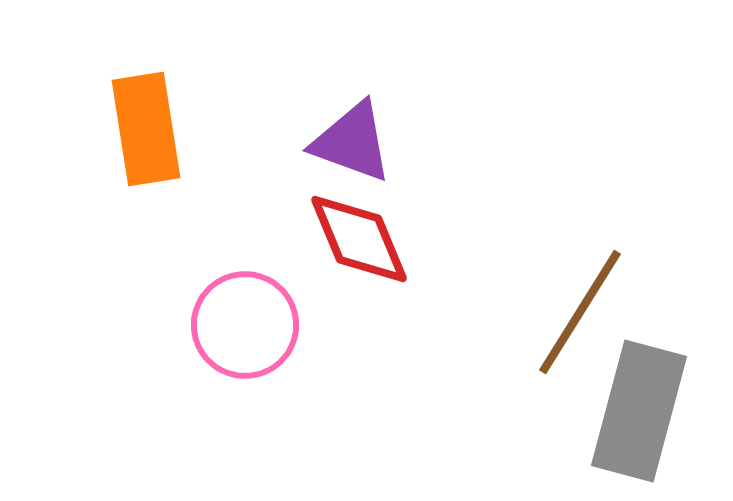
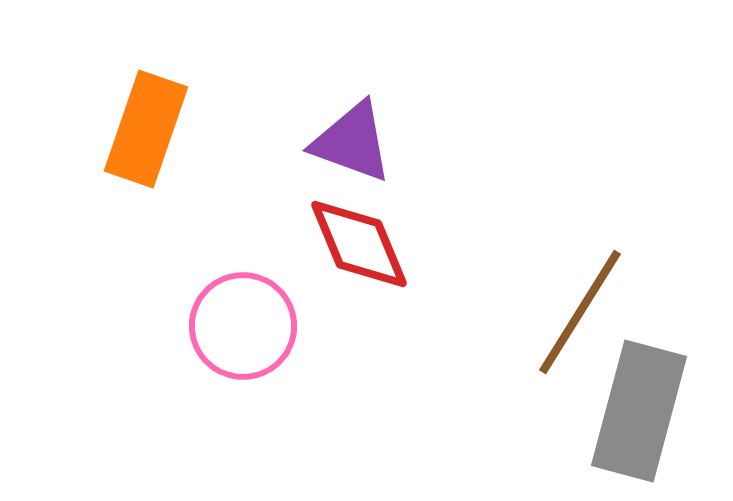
orange rectangle: rotated 28 degrees clockwise
red diamond: moved 5 px down
pink circle: moved 2 px left, 1 px down
